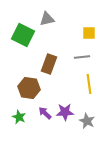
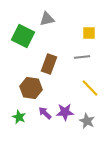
green square: moved 1 px down
yellow line: moved 1 px right, 4 px down; rotated 36 degrees counterclockwise
brown hexagon: moved 2 px right
